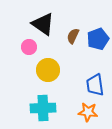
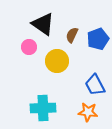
brown semicircle: moved 1 px left, 1 px up
yellow circle: moved 9 px right, 9 px up
blue trapezoid: rotated 20 degrees counterclockwise
